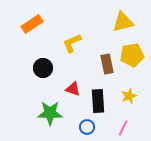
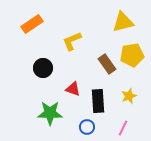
yellow L-shape: moved 2 px up
brown rectangle: rotated 24 degrees counterclockwise
